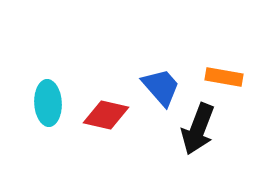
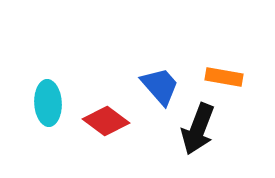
blue trapezoid: moved 1 px left, 1 px up
red diamond: moved 6 px down; rotated 24 degrees clockwise
